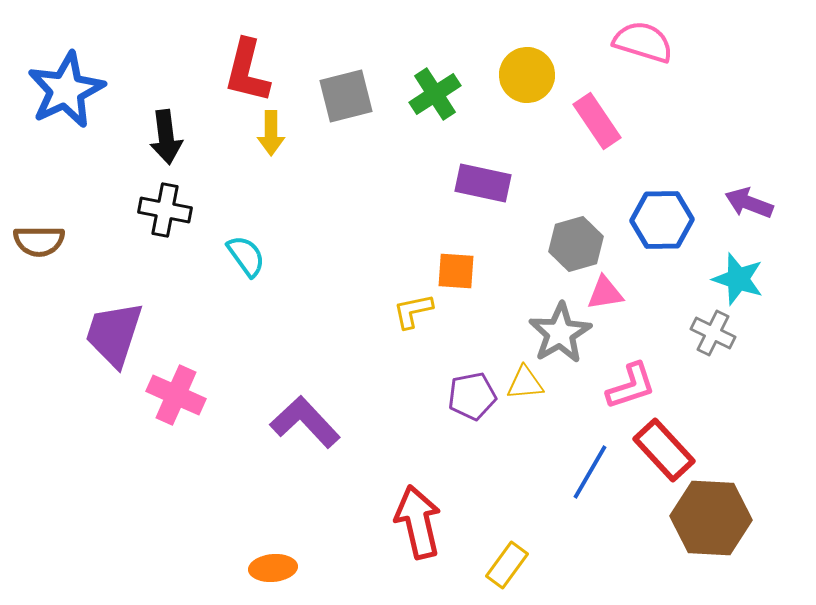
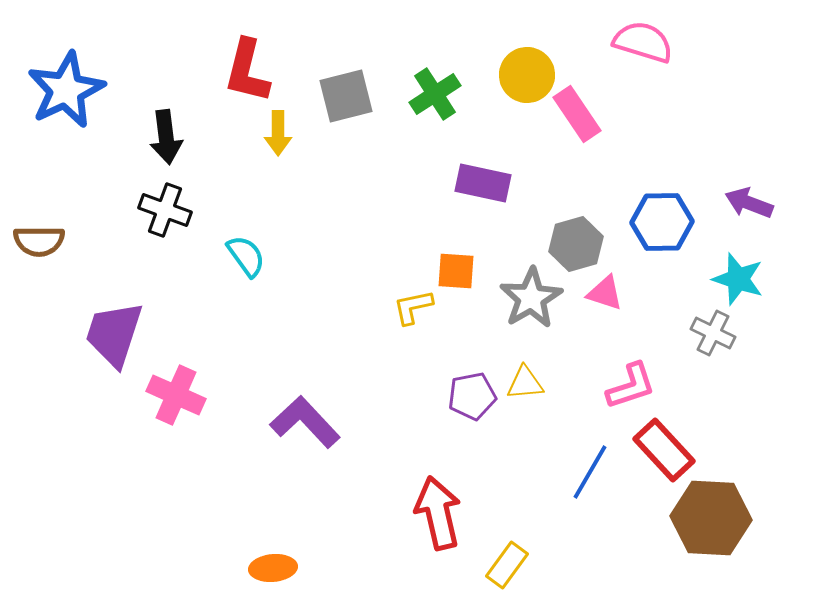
pink rectangle: moved 20 px left, 7 px up
yellow arrow: moved 7 px right
black cross: rotated 9 degrees clockwise
blue hexagon: moved 2 px down
pink triangle: rotated 27 degrees clockwise
yellow L-shape: moved 4 px up
gray star: moved 29 px left, 35 px up
red arrow: moved 20 px right, 9 px up
